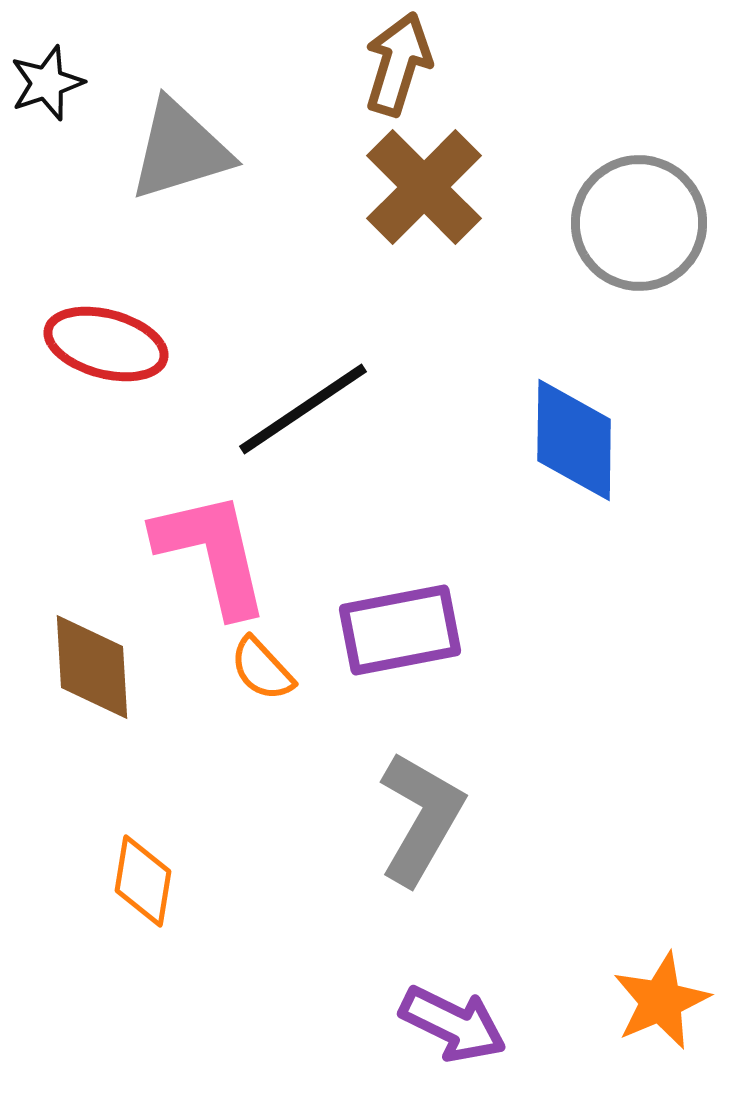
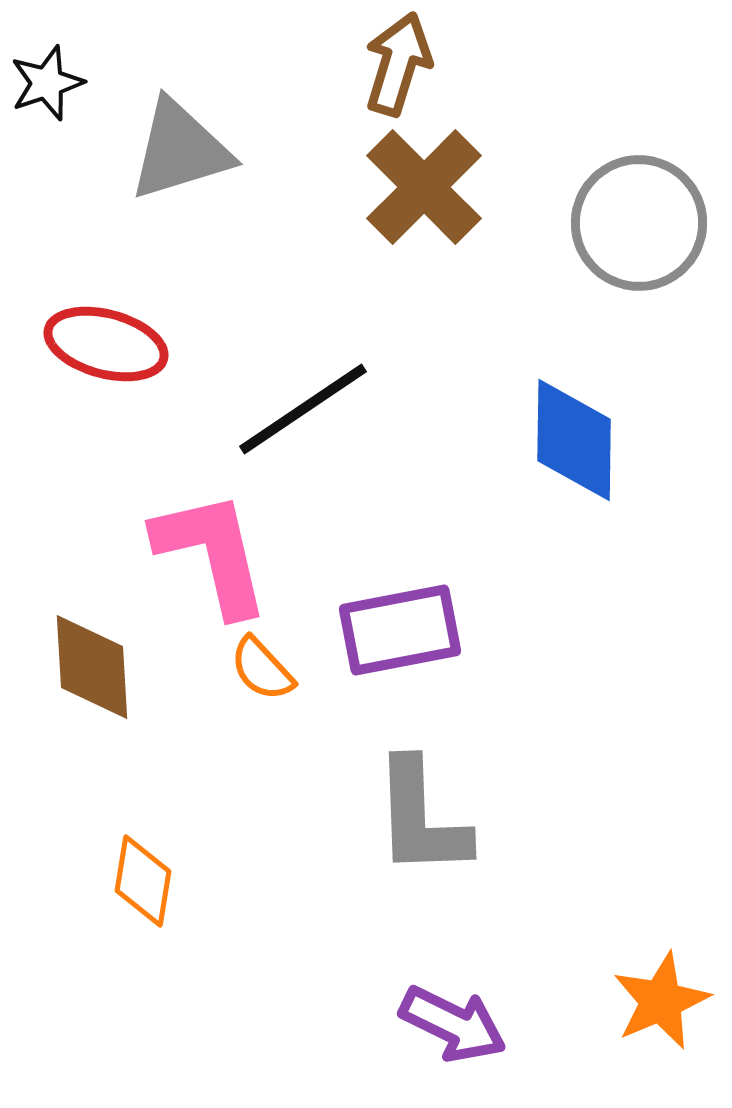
gray L-shape: rotated 148 degrees clockwise
